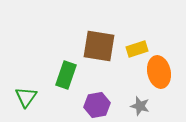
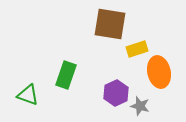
brown square: moved 11 px right, 22 px up
green triangle: moved 2 px right, 2 px up; rotated 45 degrees counterclockwise
purple hexagon: moved 19 px right, 12 px up; rotated 15 degrees counterclockwise
